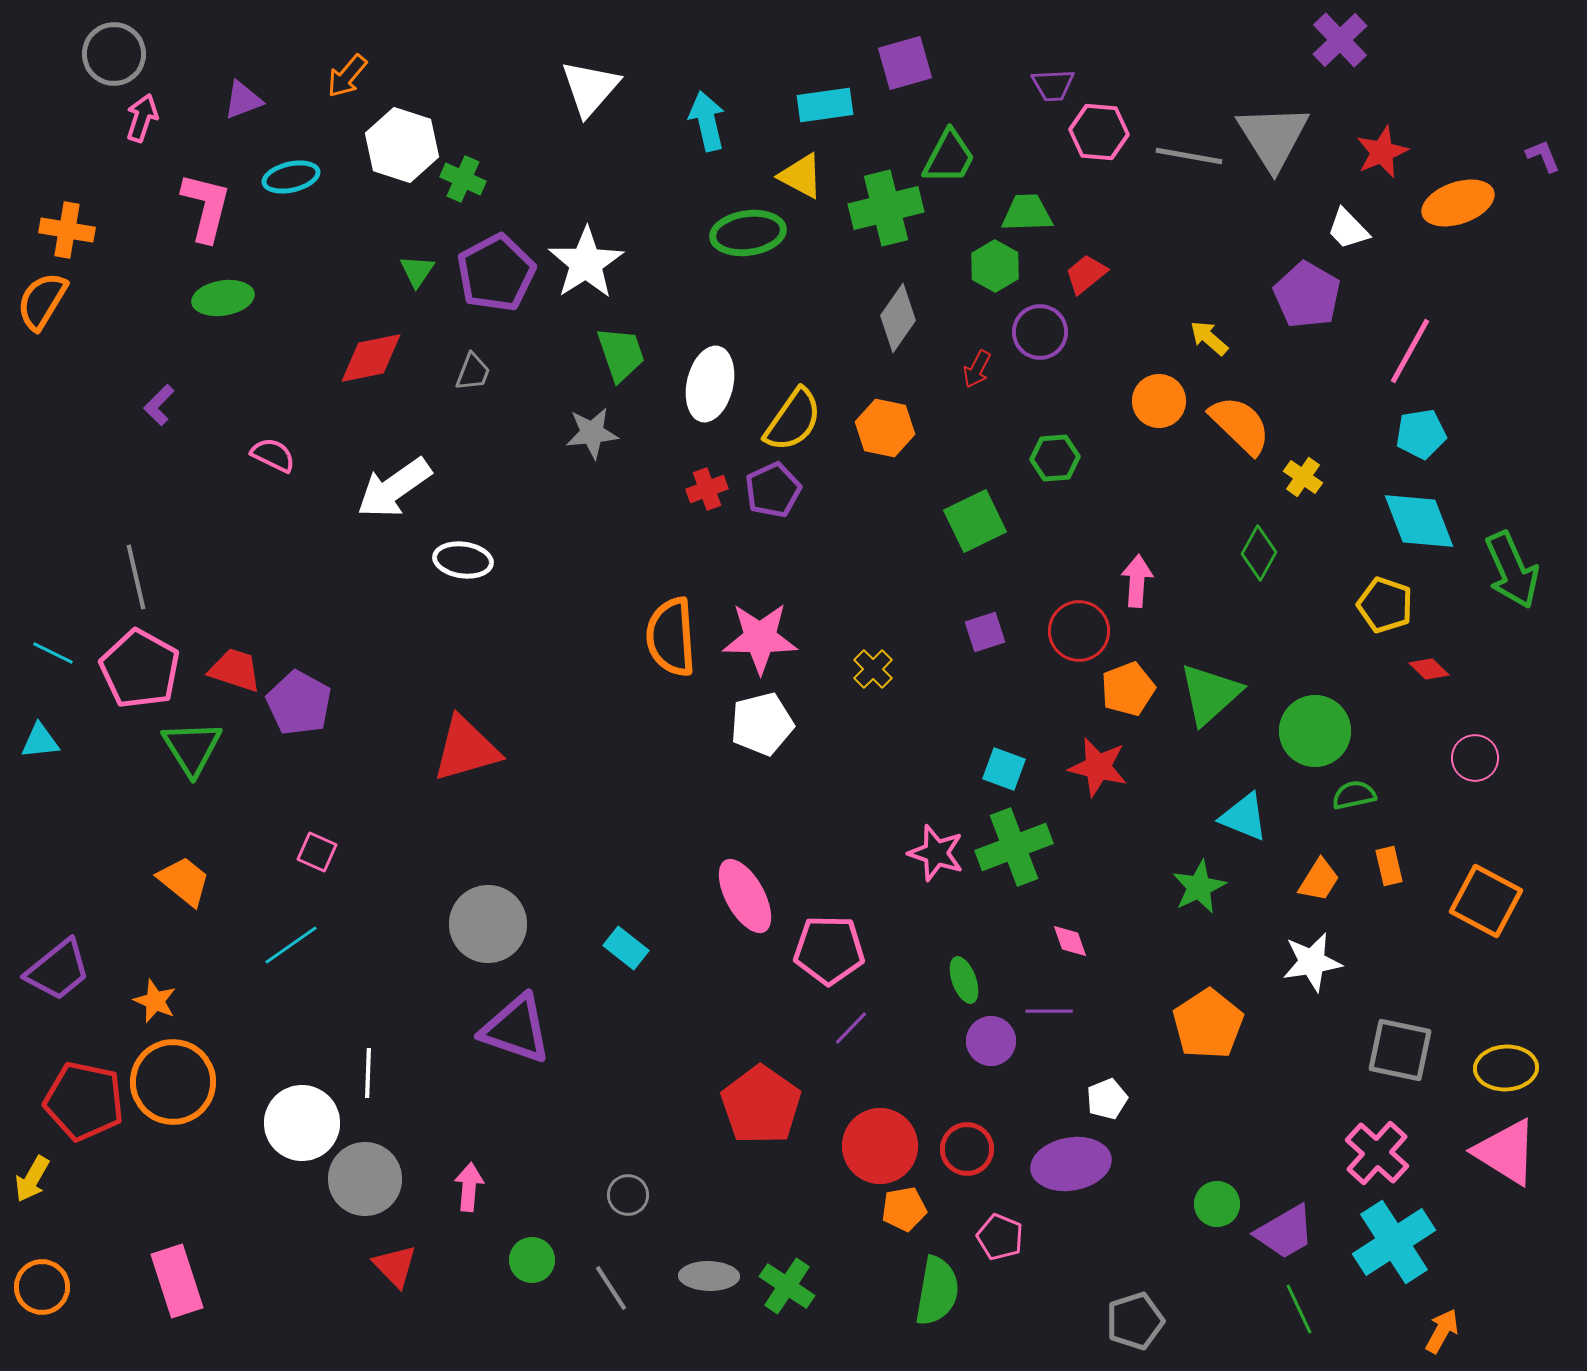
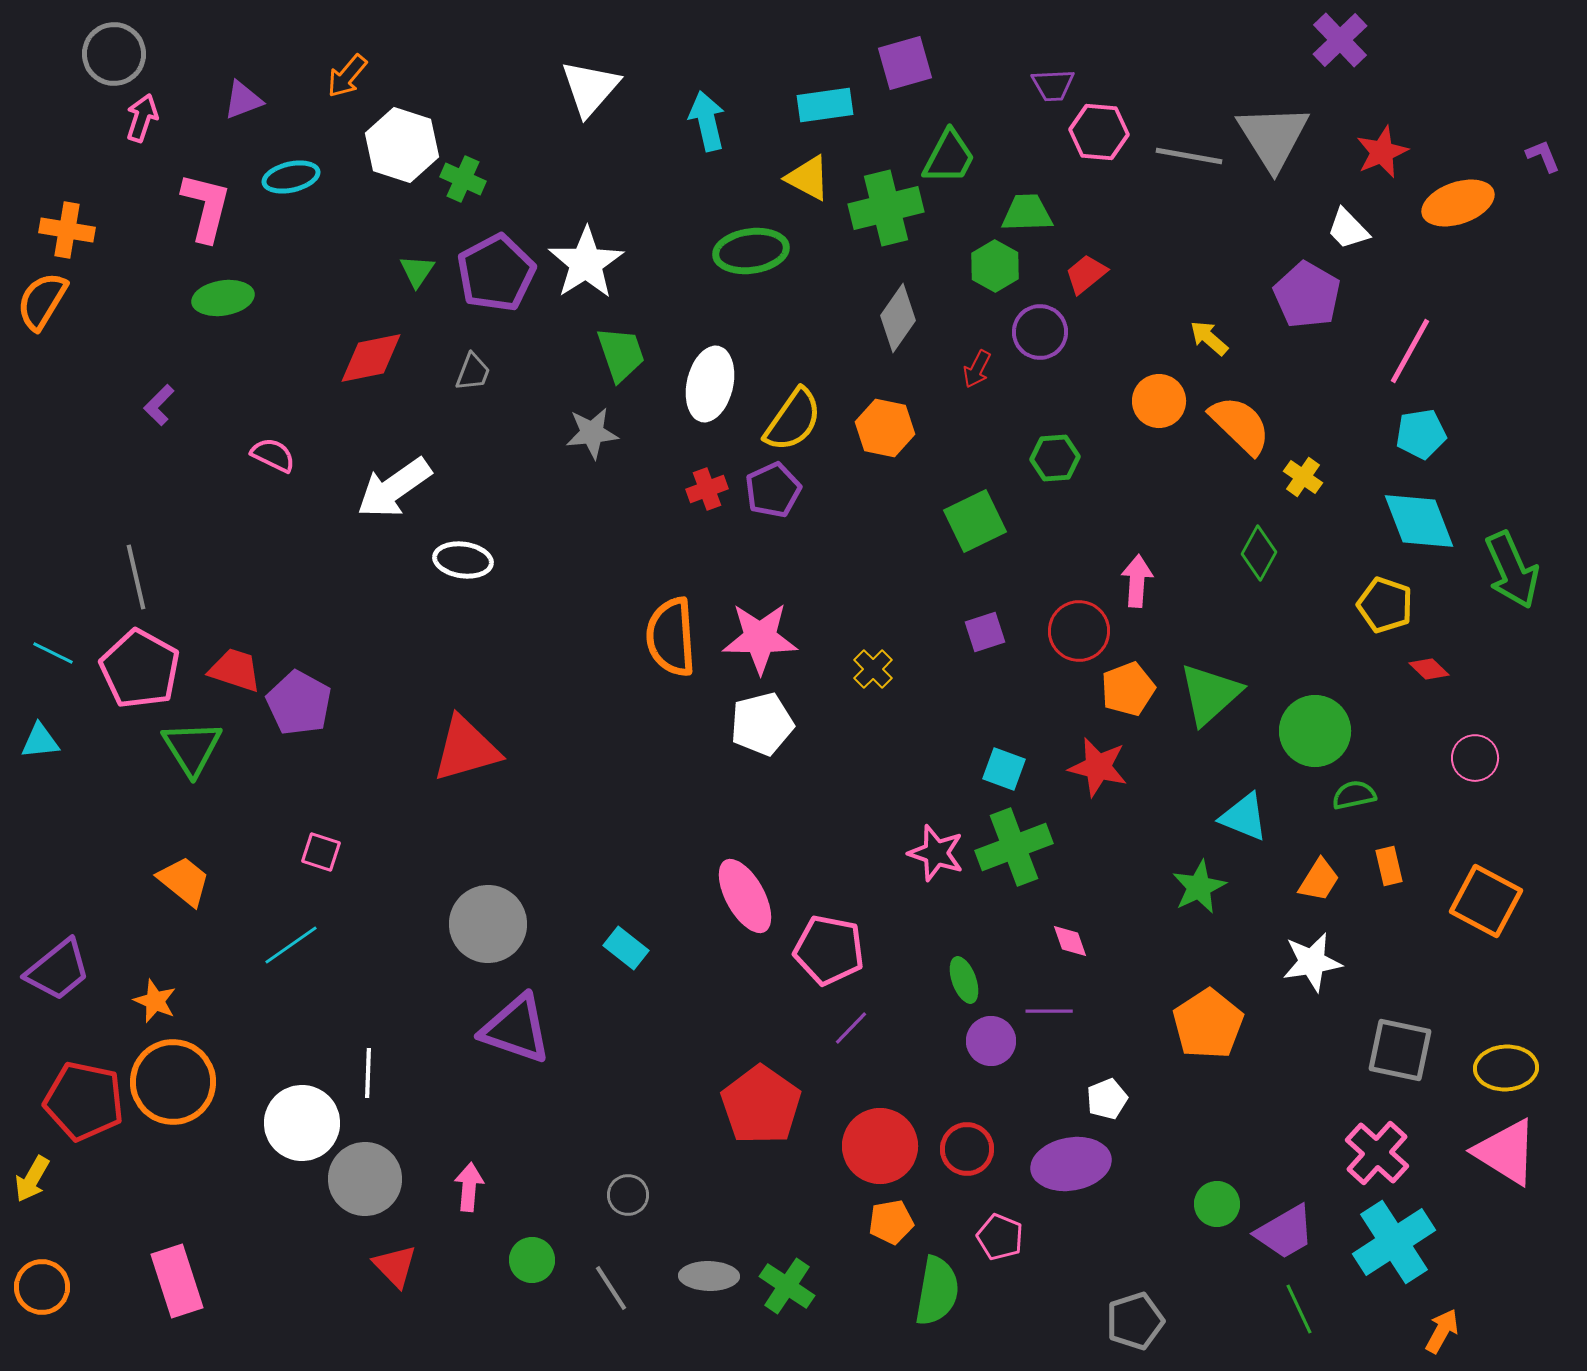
yellow triangle at (801, 176): moved 7 px right, 2 px down
green ellipse at (748, 233): moved 3 px right, 18 px down
pink square at (317, 852): moved 4 px right; rotated 6 degrees counterclockwise
pink pentagon at (829, 950): rotated 10 degrees clockwise
orange pentagon at (904, 1209): moved 13 px left, 13 px down
